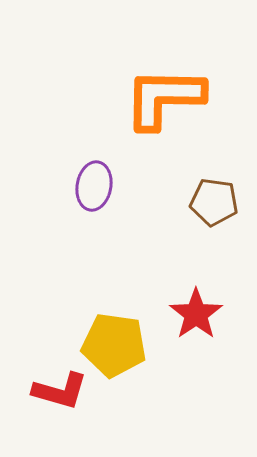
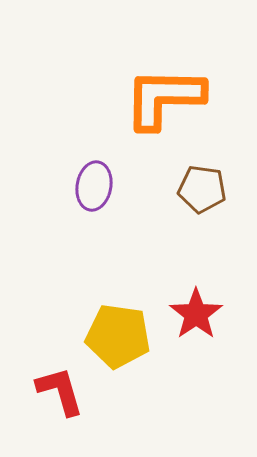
brown pentagon: moved 12 px left, 13 px up
yellow pentagon: moved 4 px right, 9 px up
red L-shape: rotated 122 degrees counterclockwise
